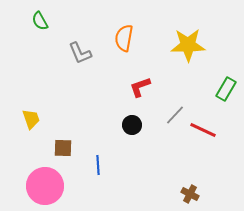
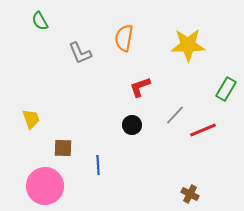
red line: rotated 48 degrees counterclockwise
